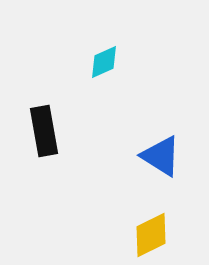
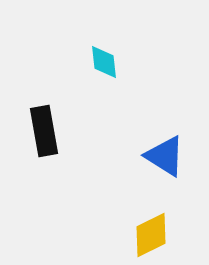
cyan diamond: rotated 72 degrees counterclockwise
blue triangle: moved 4 px right
